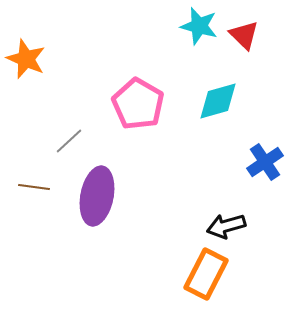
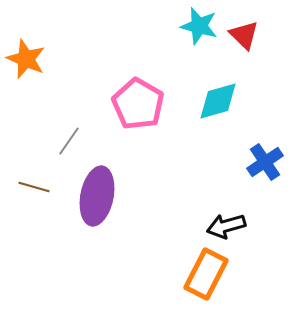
gray line: rotated 12 degrees counterclockwise
brown line: rotated 8 degrees clockwise
